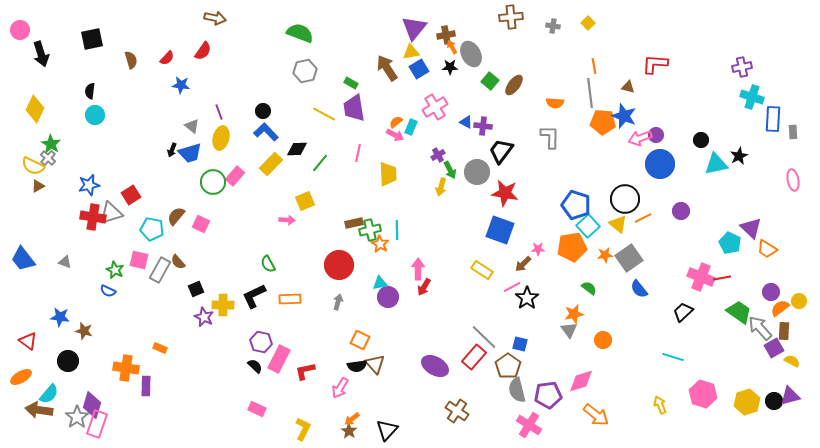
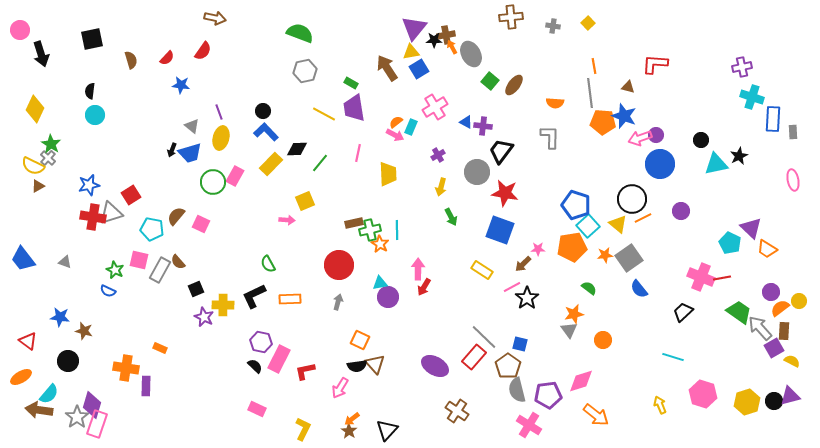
black star at (450, 67): moved 16 px left, 27 px up
green arrow at (450, 170): moved 1 px right, 47 px down
pink rectangle at (235, 176): rotated 12 degrees counterclockwise
black circle at (625, 199): moved 7 px right
